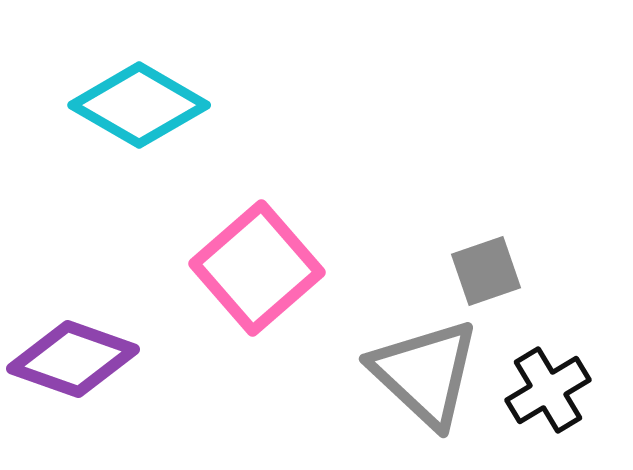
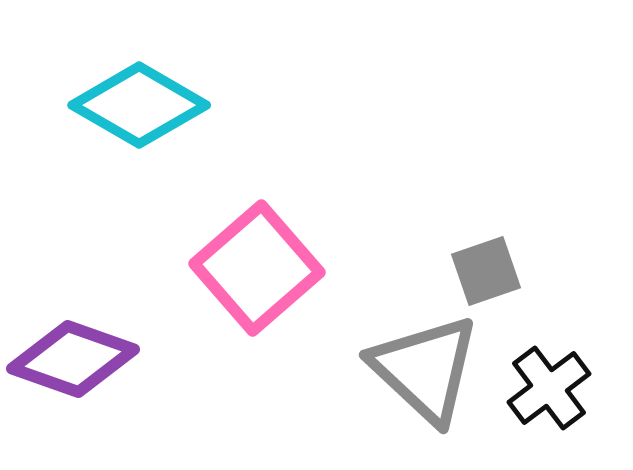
gray triangle: moved 4 px up
black cross: moved 1 px right, 2 px up; rotated 6 degrees counterclockwise
